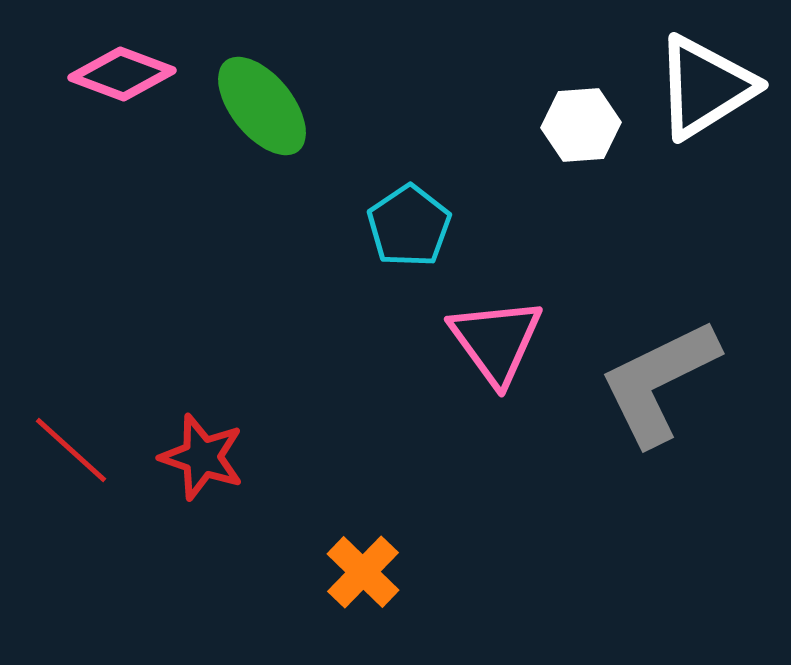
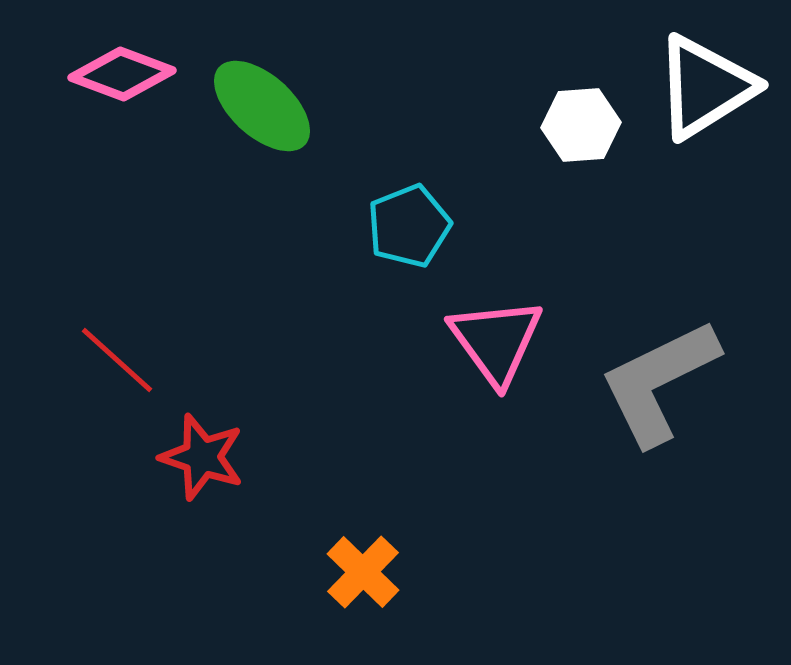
green ellipse: rotated 9 degrees counterclockwise
cyan pentagon: rotated 12 degrees clockwise
red line: moved 46 px right, 90 px up
